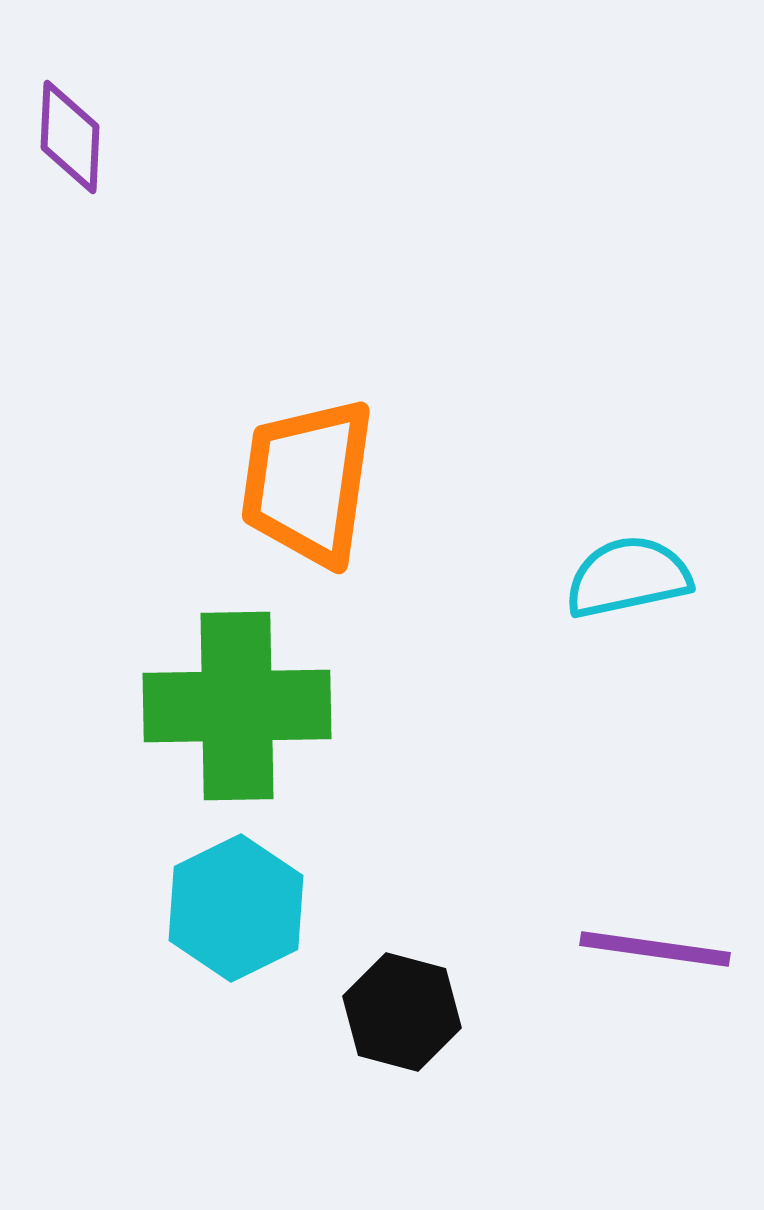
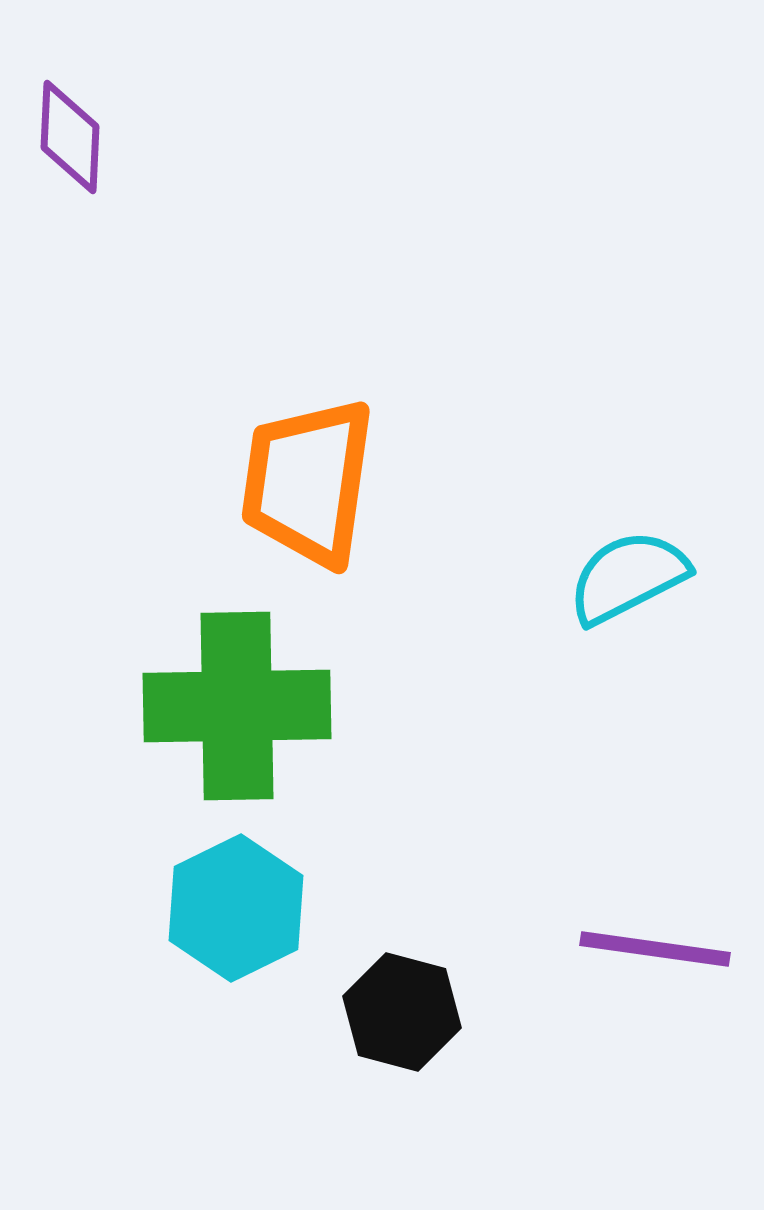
cyan semicircle: rotated 15 degrees counterclockwise
